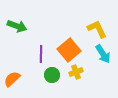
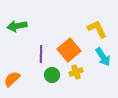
green arrow: rotated 150 degrees clockwise
cyan arrow: moved 3 px down
